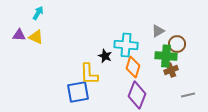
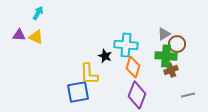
gray triangle: moved 6 px right, 3 px down
